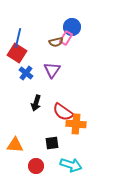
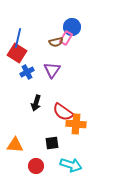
blue cross: moved 1 px right, 1 px up; rotated 24 degrees clockwise
